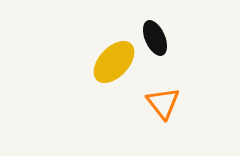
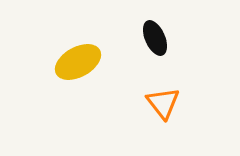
yellow ellipse: moved 36 px left; rotated 18 degrees clockwise
